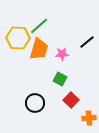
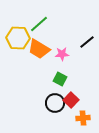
green line: moved 2 px up
orange trapezoid: rotated 105 degrees clockwise
black circle: moved 20 px right
orange cross: moved 6 px left
